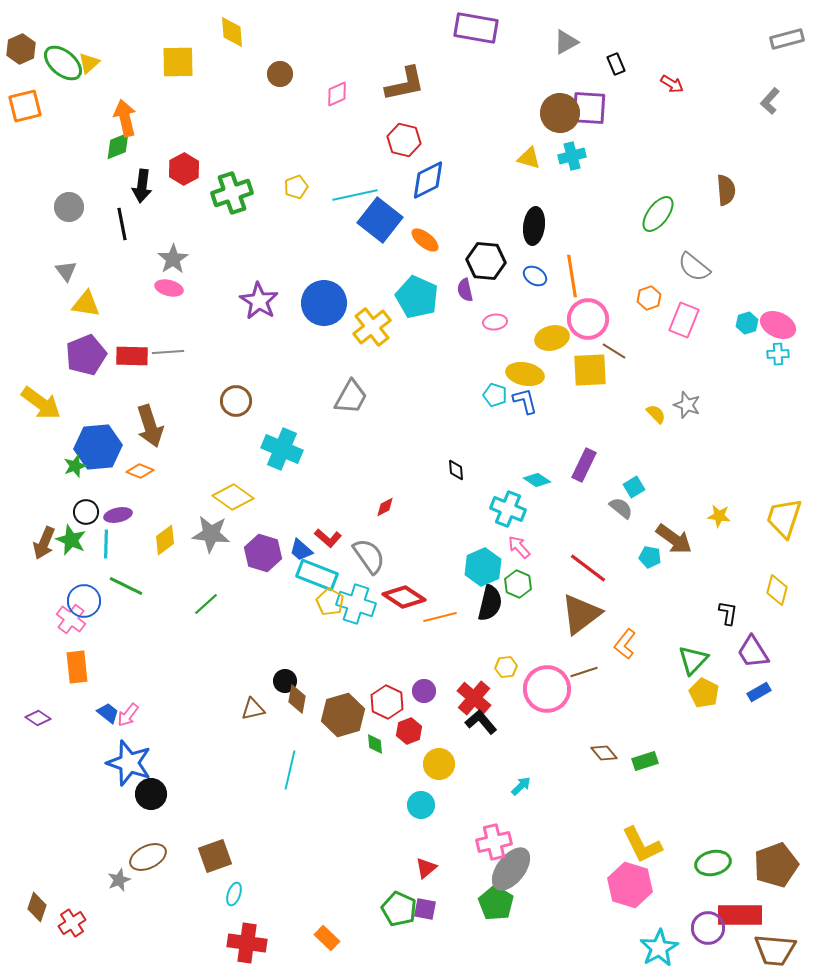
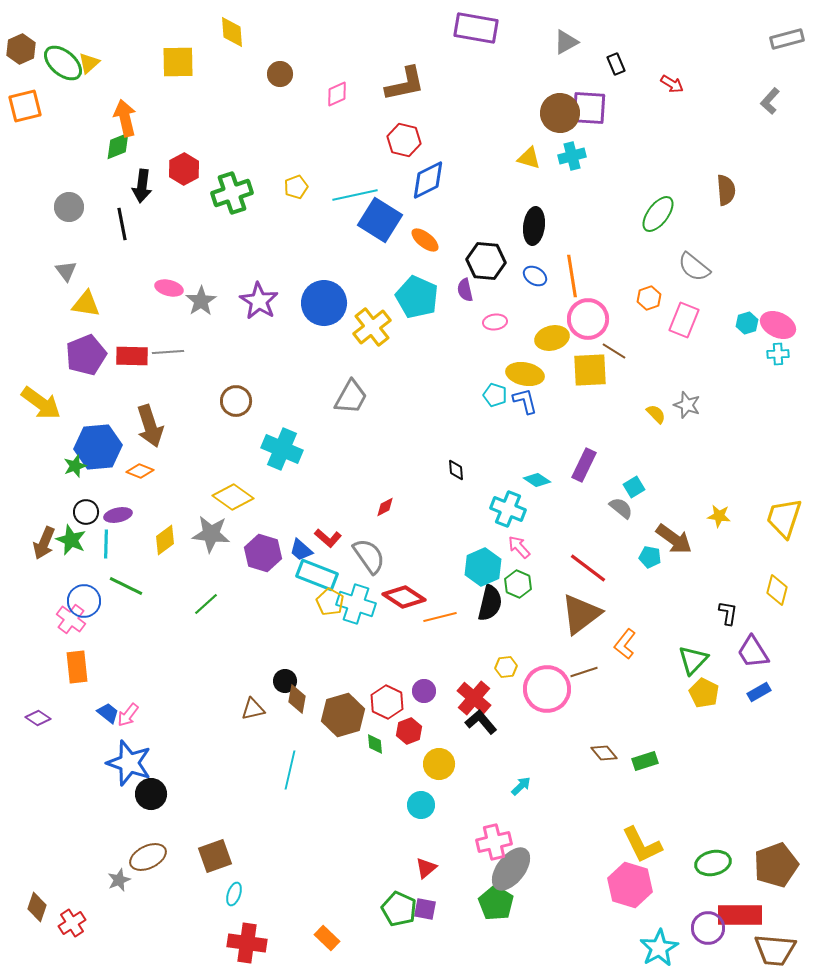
blue square at (380, 220): rotated 6 degrees counterclockwise
gray star at (173, 259): moved 28 px right, 42 px down
